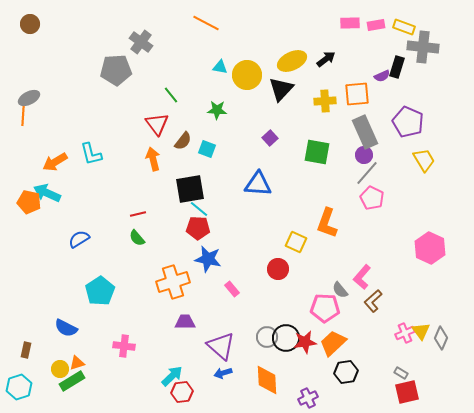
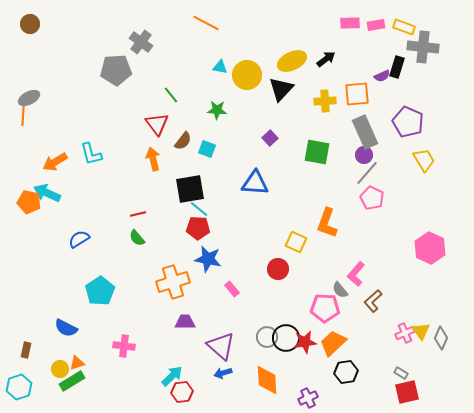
blue triangle at (258, 184): moved 3 px left, 1 px up
pink L-shape at (362, 277): moved 6 px left, 3 px up
